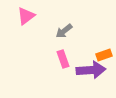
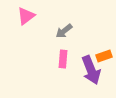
orange rectangle: moved 1 px down
pink rectangle: rotated 24 degrees clockwise
purple arrow: rotated 72 degrees clockwise
